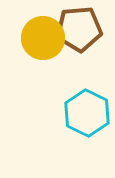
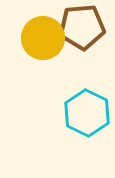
brown pentagon: moved 3 px right, 2 px up
